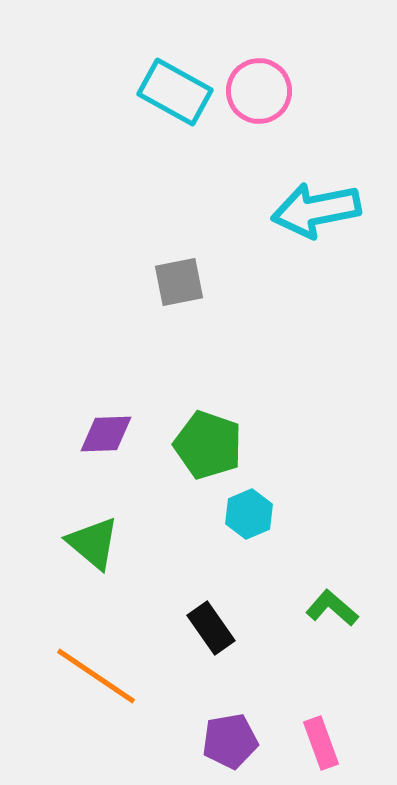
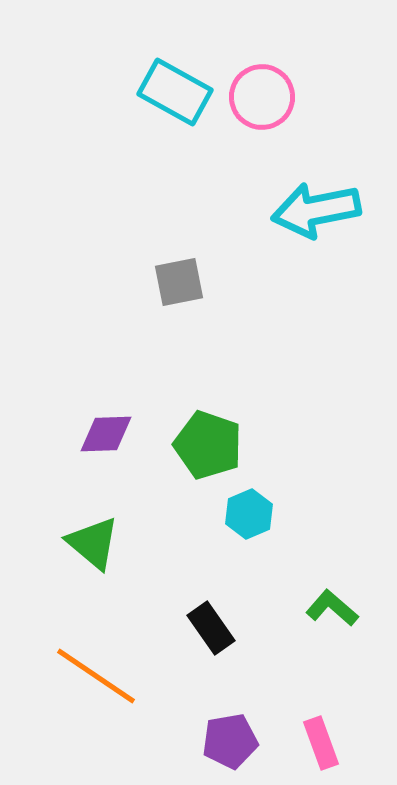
pink circle: moved 3 px right, 6 px down
